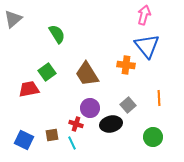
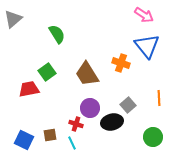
pink arrow: rotated 108 degrees clockwise
orange cross: moved 5 px left, 2 px up; rotated 12 degrees clockwise
black ellipse: moved 1 px right, 2 px up
brown square: moved 2 px left
